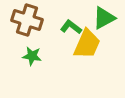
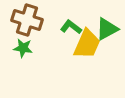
green triangle: moved 3 px right, 11 px down
green star: moved 9 px left, 8 px up
